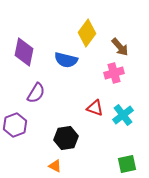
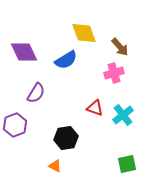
yellow diamond: moved 3 px left; rotated 56 degrees counterclockwise
purple diamond: rotated 36 degrees counterclockwise
blue semicircle: rotated 45 degrees counterclockwise
